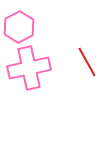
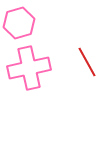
pink hexagon: moved 4 px up; rotated 12 degrees clockwise
